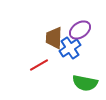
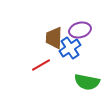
purple ellipse: rotated 20 degrees clockwise
red line: moved 2 px right
green semicircle: moved 2 px right, 1 px up
